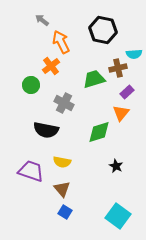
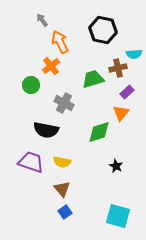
gray arrow: rotated 16 degrees clockwise
orange arrow: moved 1 px left
green trapezoid: moved 1 px left
purple trapezoid: moved 9 px up
blue square: rotated 24 degrees clockwise
cyan square: rotated 20 degrees counterclockwise
